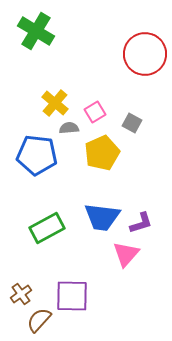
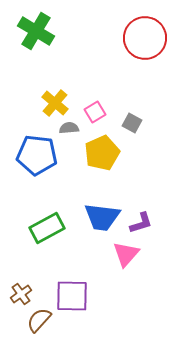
red circle: moved 16 px up
